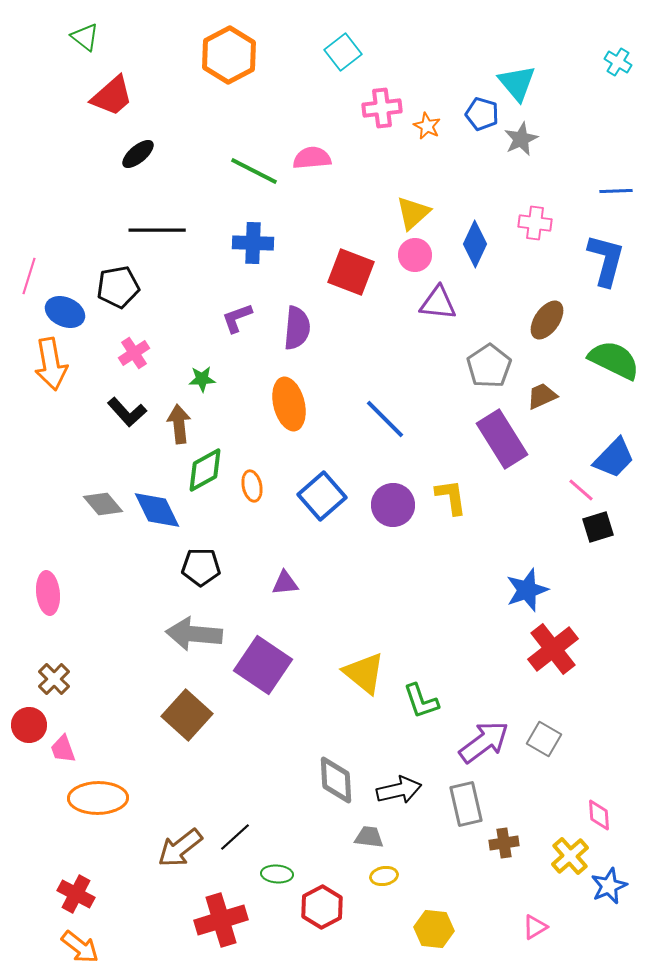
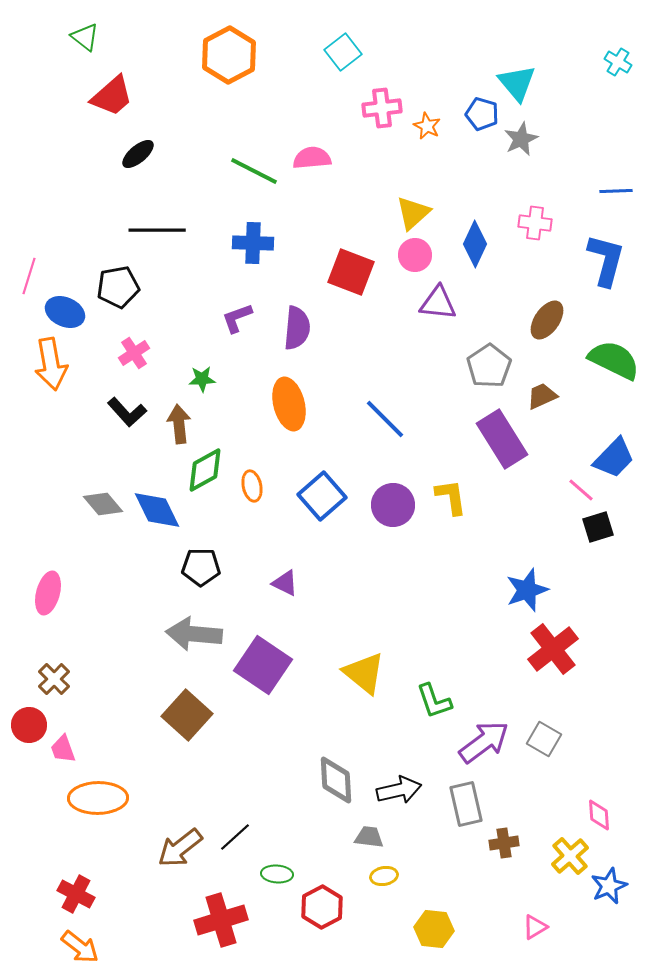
purple triangle at (285, 583): rotated 32 degrees clockwise
pink ellipse at (48, 593): rotated 21 degrees clockwise
green L-shape at (421, 701): moved 13 px right
